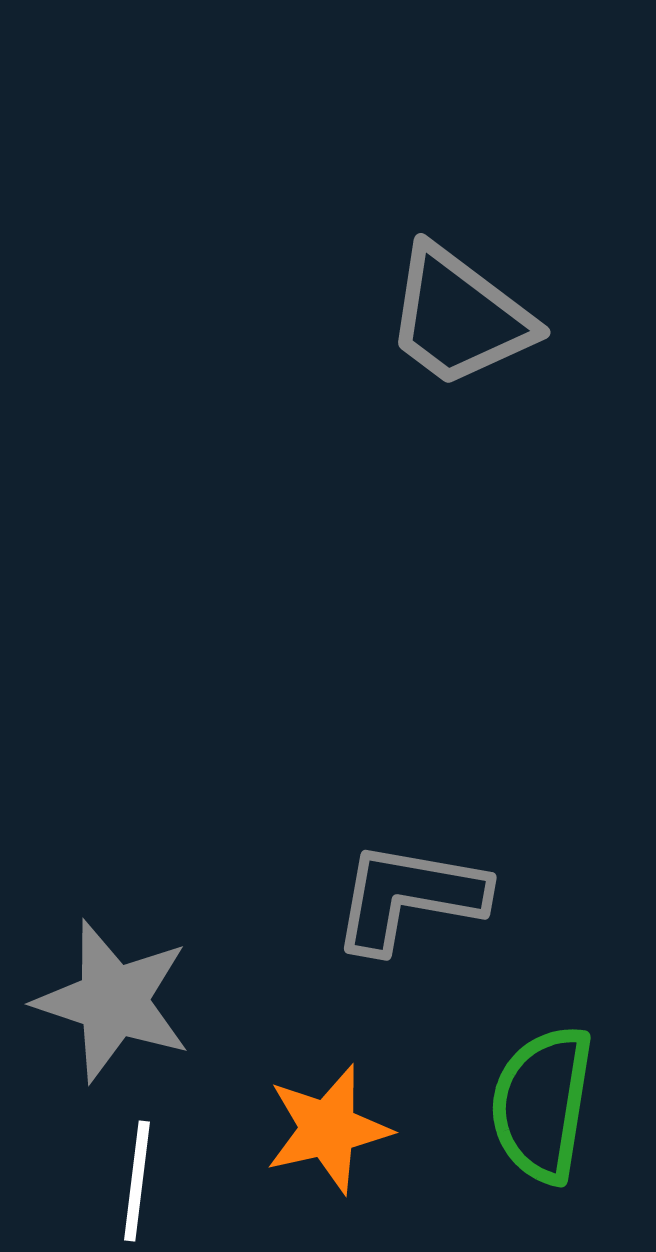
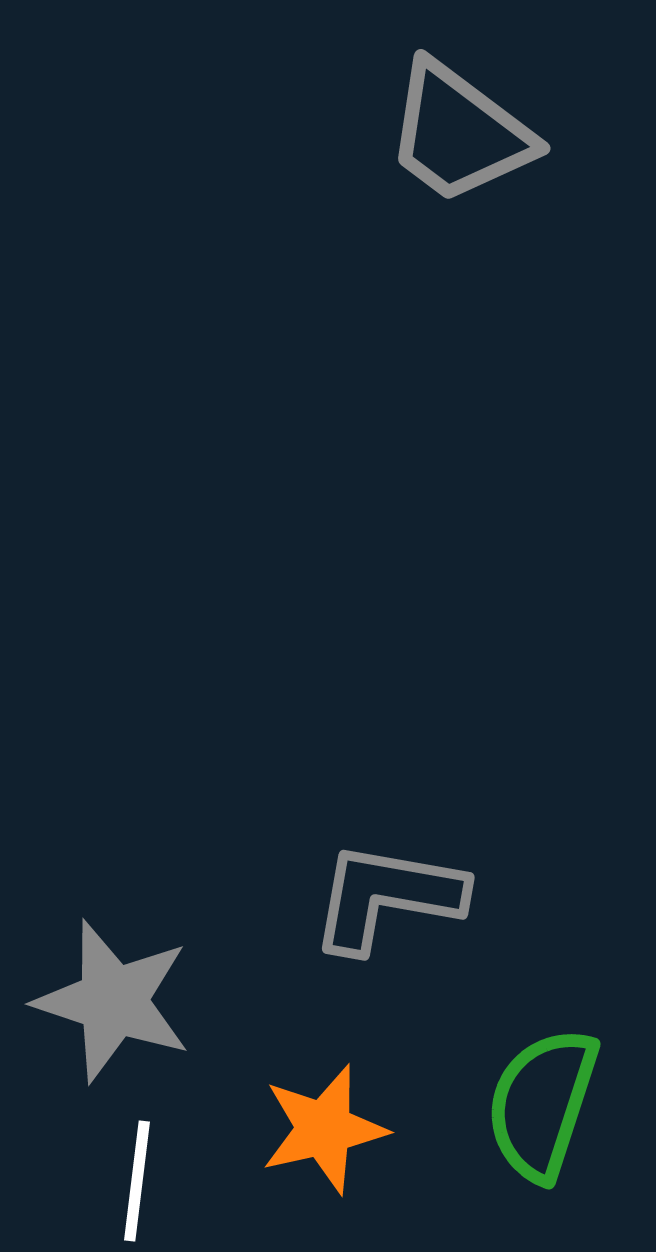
gray trapezoid: moved 184 px up
gray L-shape: moved 22 px left
green semicircle: rotated 9 degrees clockwise
orange star: moved 4 px left
